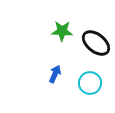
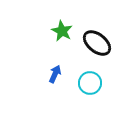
green star: rotated 25 degrees clockwise
black ellipse: moved 1 px right
